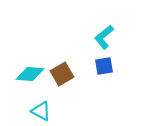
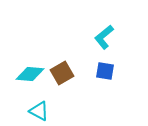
blue square: moved 1 px right, 5 px down; rotated 18 degrees clockwise
brown square: moved 1 px up
cyan triangle: moved 2 px left
